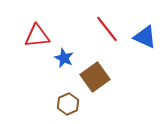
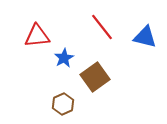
red line: moved 5 px left, 2 px up
blue triangle: rotated 10 degrees counterclockwise
blue star: rotated 18 degrees clockwise
brown hexagon: moved 5 px left
